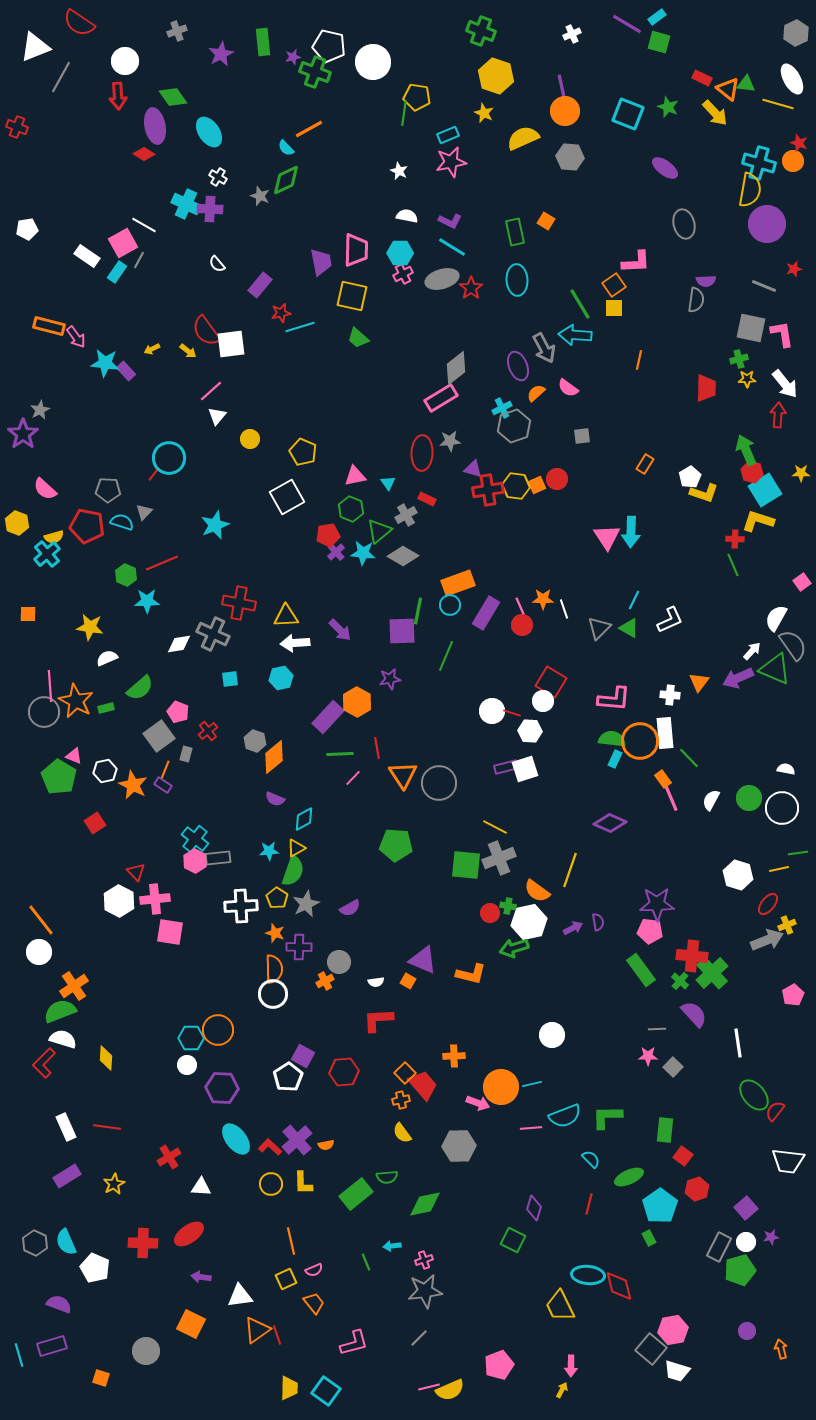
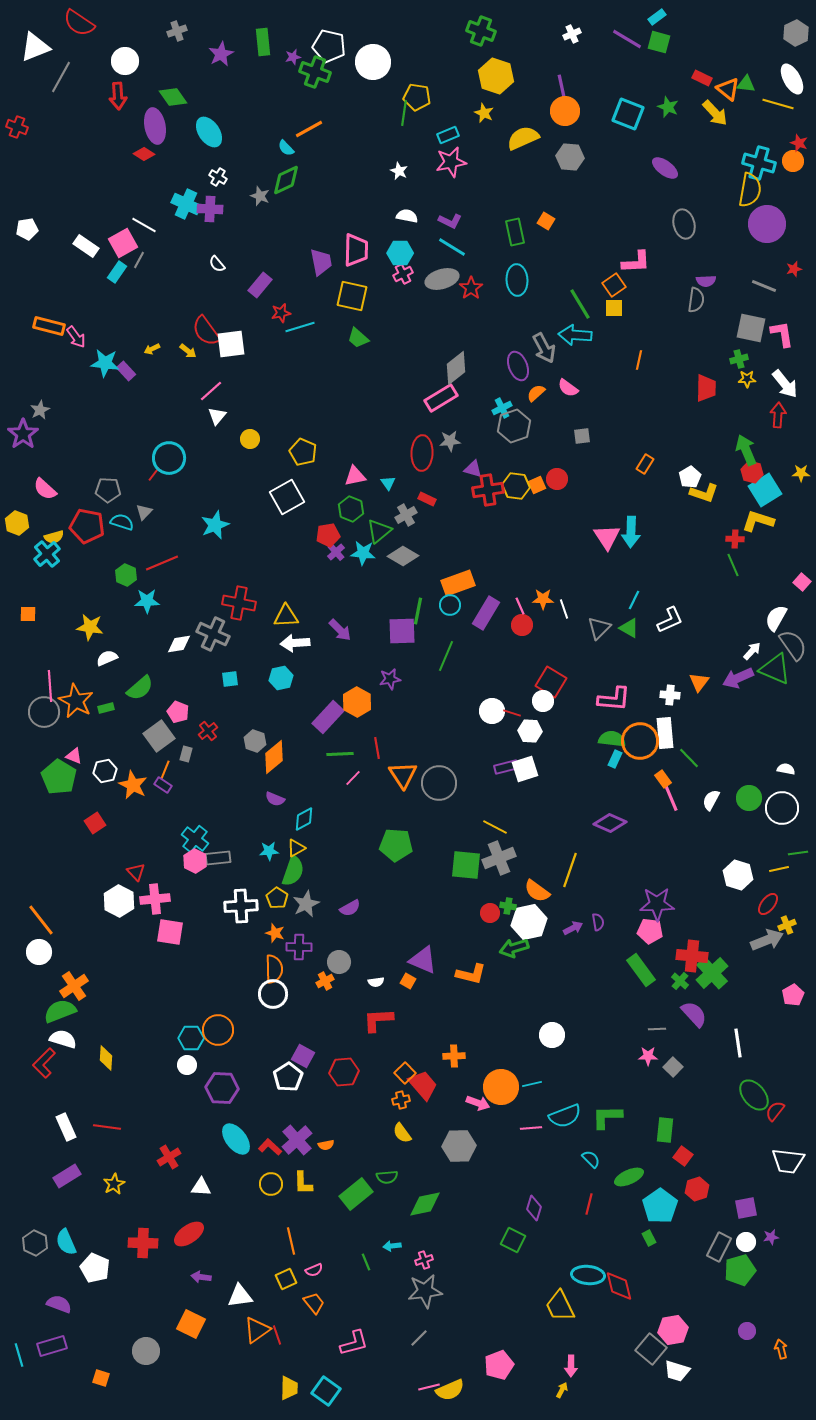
purple line at (627, 24): moved 15 px down
white rectangle at (87, 256): moved 1 px left, 10 px up
pink square at (802, 582): rotated 12 degrees counterclockwise
purple square at (746, 1208): rotated 30 degrees clockwise
